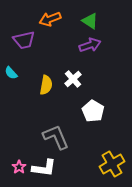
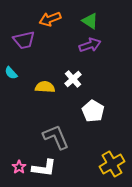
yellow semicircle: moved 1 px left, 2 px down; rotated 96 degrees counterclockwise
